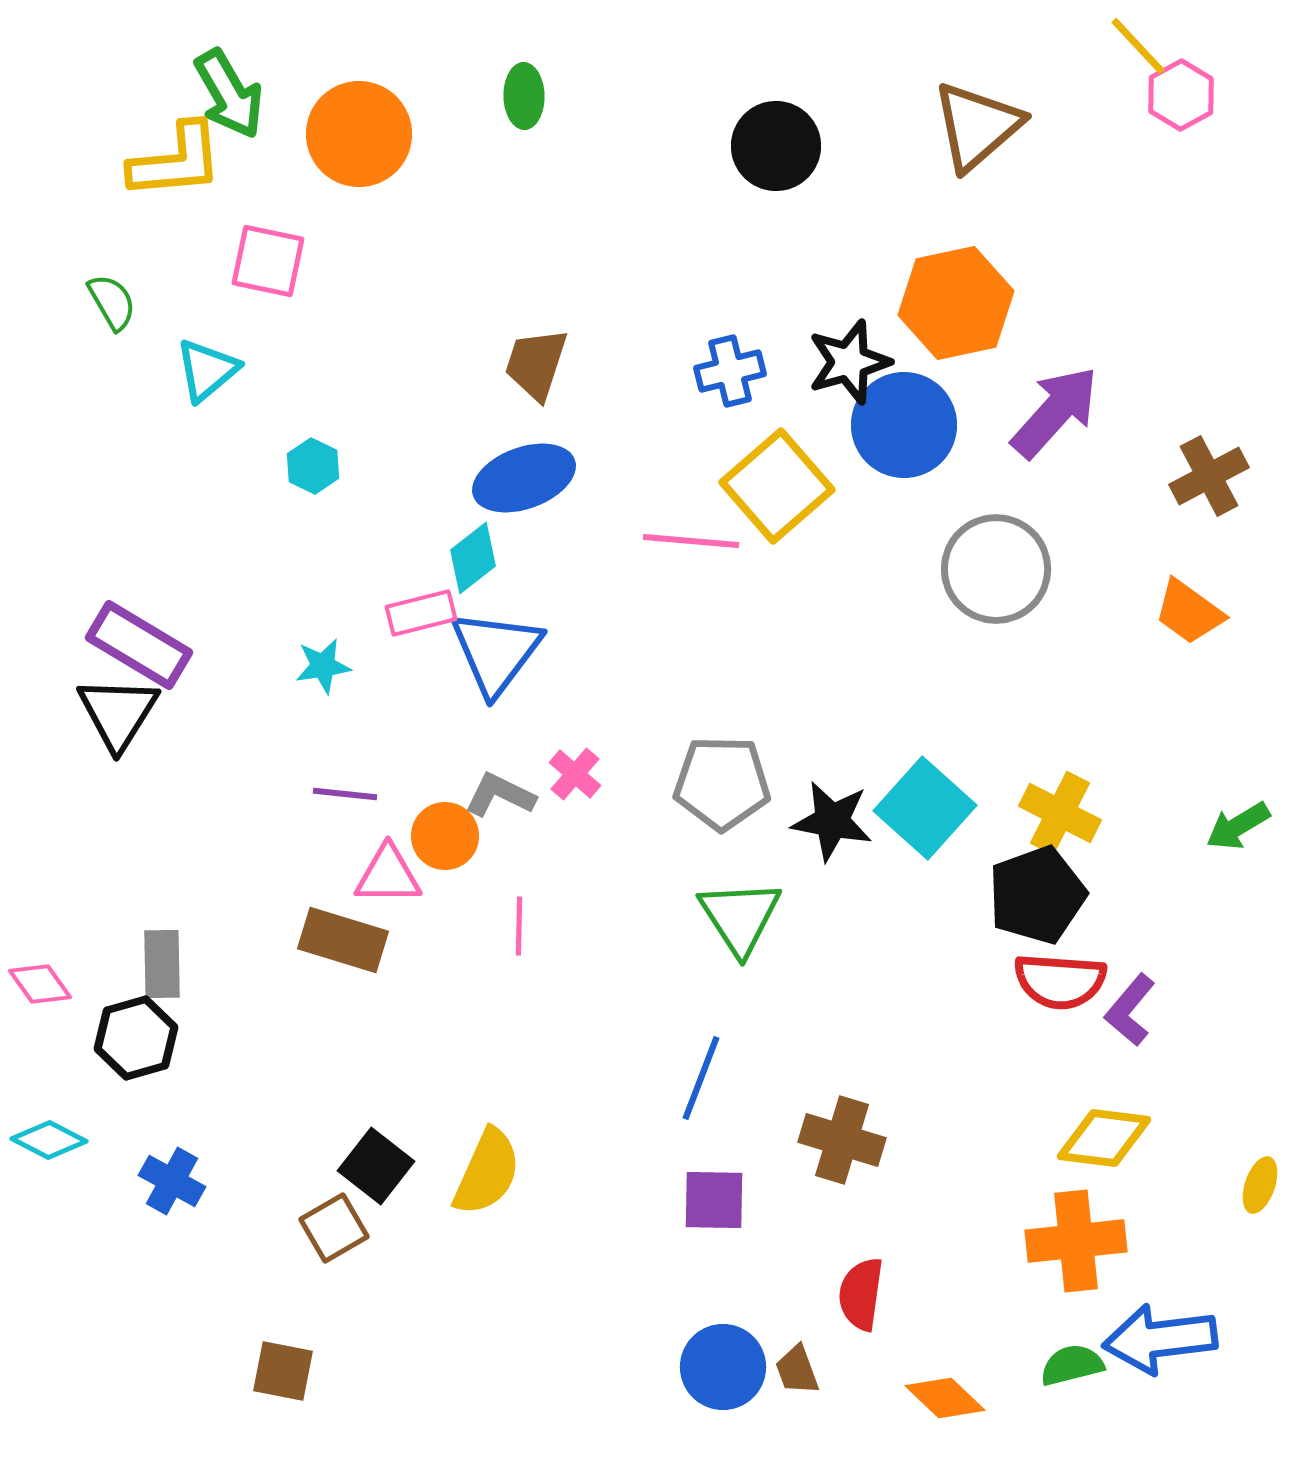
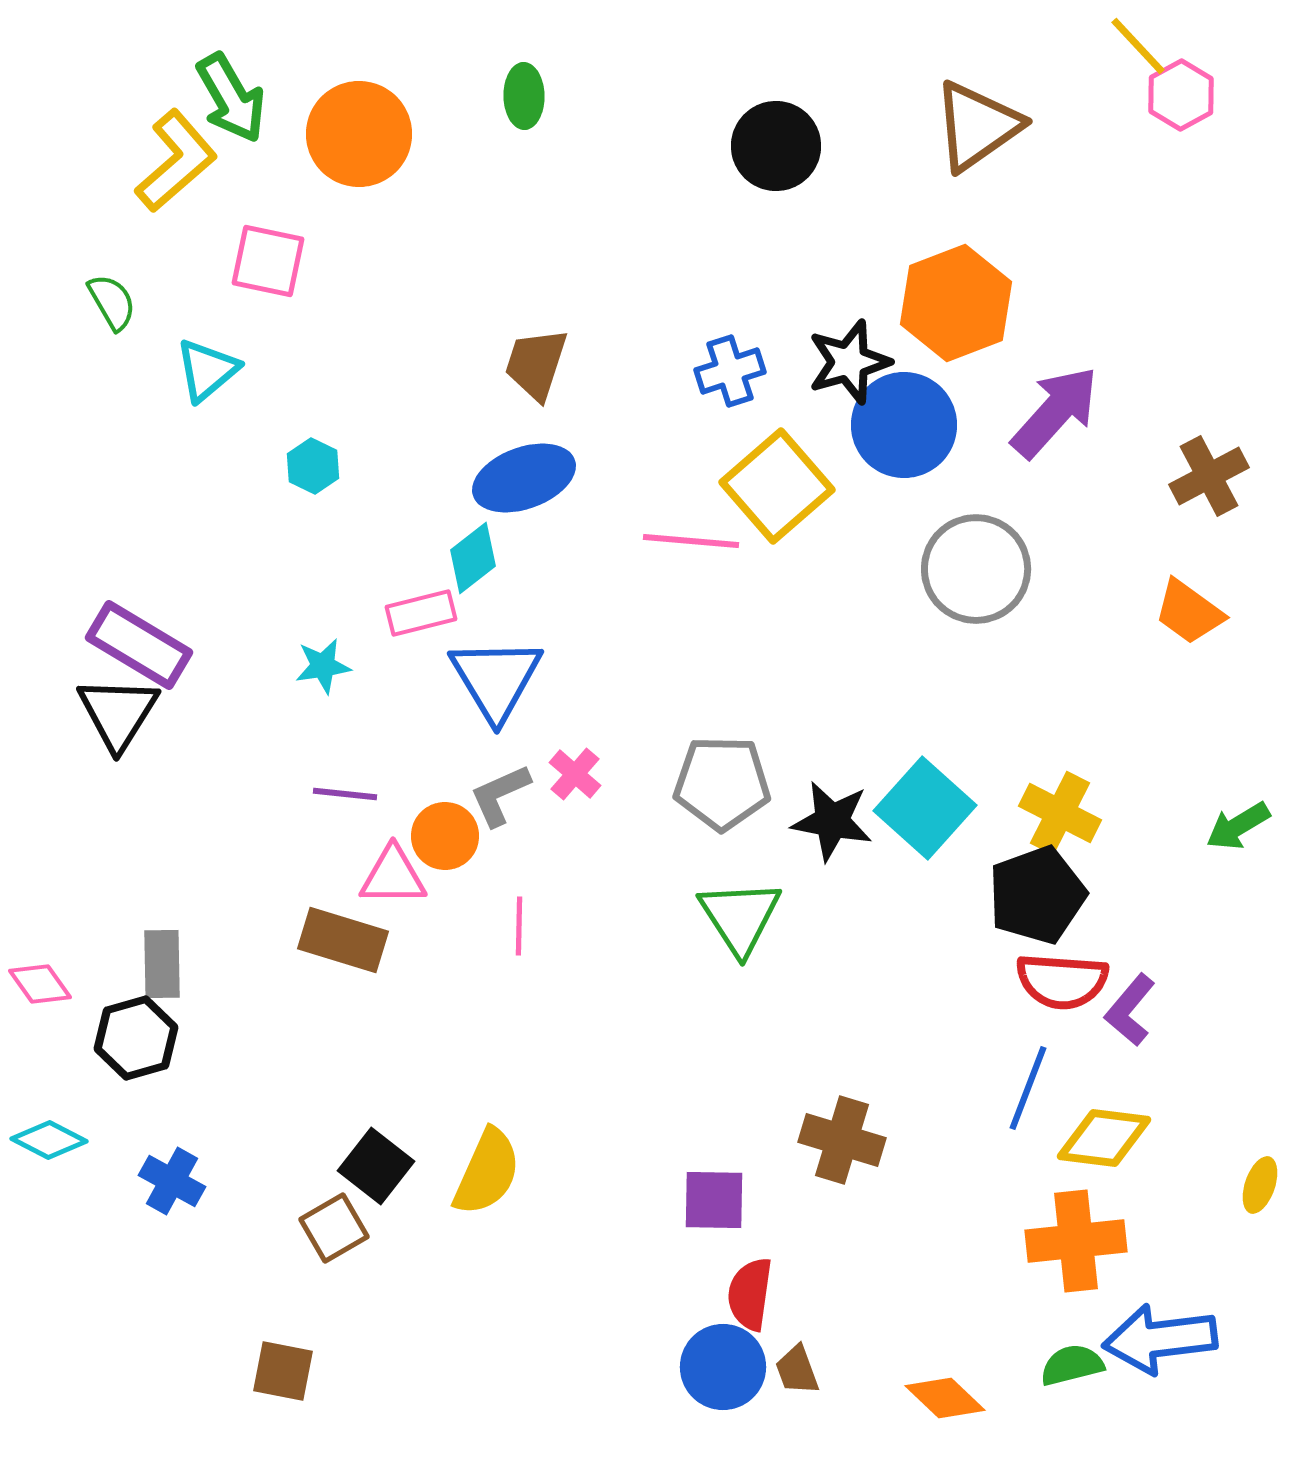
green arrow at (229, 94): moved 2 px right, 4 px down
brown triangle at (977, 126): rotated 6 degrees clockwise
yellow L-shape at (176, 161): rotated 36 degrees counterclockwise
orange hexagon at (956, 303): rotated 9 degrees counterclockwise
blue cross at (730, 371): rotated 4 degrees counterclockwise
gray circle at (996, 569): moved 20 px left
blue triangle at (496, 652): moved 27 px down; rotated 8 degrees counterclockwise
gray L-shape at (500, 795): rotated 50 degrees counterclockwise
pink triangle at (388, 875): moved 5 px right, 1 px down
red semicircle at (1060, 981): moved 2 px right
blue line at (701, 1078): moved 327 px right, 10 px down
red semicircle at (861, 1294): moved 111 px left
